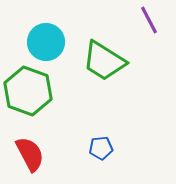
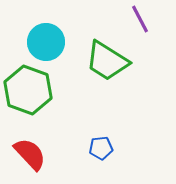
purple line: moved 9 px left, 1 px up
green trapezoid: moved 3 px right
green hexagon: moved 1 px up
red semicircle: rotated 15 degrees counterclockwise
